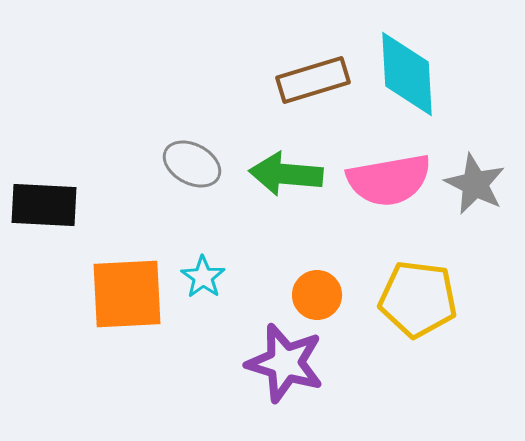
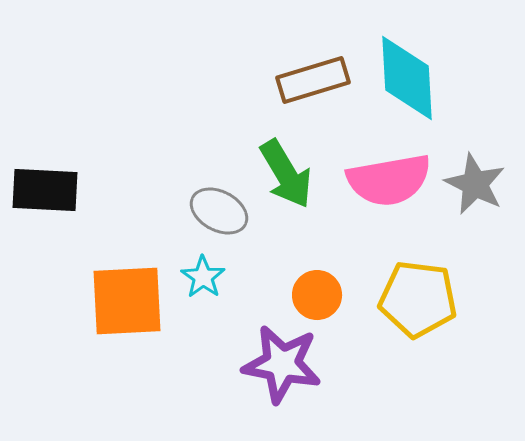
cyan diamond: moved 4 px down
gray ellipse: moved 27 px right, 47 px down
green arrow: rotated 126 degrees counterclockwise
black rectangle: moved 1 px right, 15 px up
orange square: moved 7 px down
purple star: moved 3 px left, 1 px down; rotated 6 degrees counterclockwise
